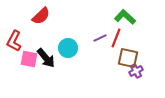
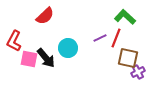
red semicircle: moved 4 px right
purple cross: moved 2 px right, 1 px down
